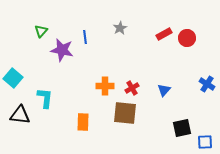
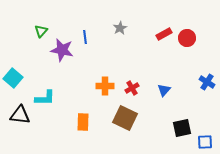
blue cross: moved 2 px up
cyan L-shape: rotated 85 degrees clockwise
brown square: moved 5 px down; rotated 20 degrees clockwise
